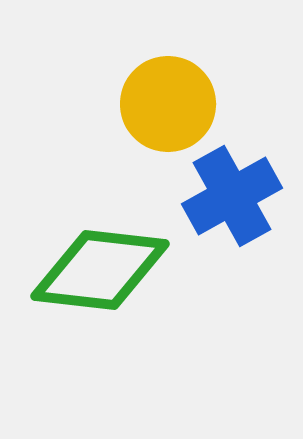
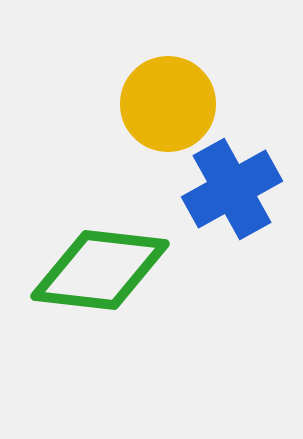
blue cross: moved 7 px up
